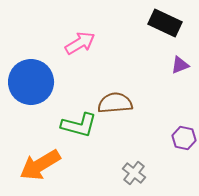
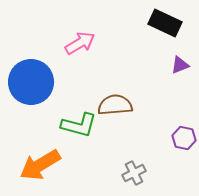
brown semicircle: moved 2 px down
gray cross: rotated 25 degrees clockwise
